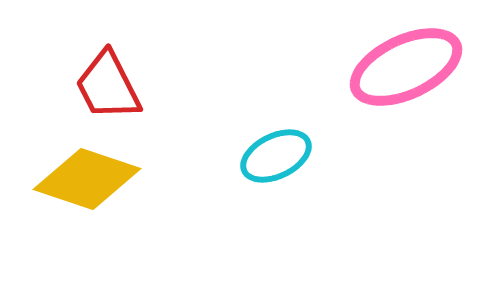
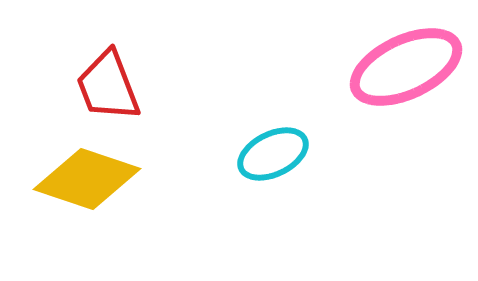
red trapezoid: rotated 6 degrees clockwise
cyan ellipse: moved 3 px left, 2 px up
